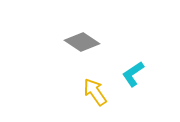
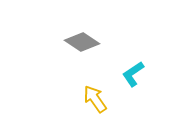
yellow arrow: moved 7 px down
